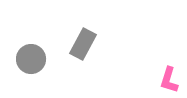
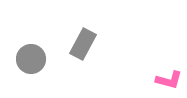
pink L-shape: rotated 92 degrees counterclockwise
